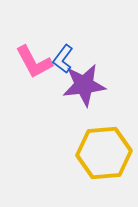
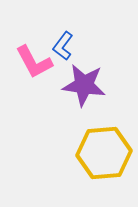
blue L-shape: moved 13 px up
purple star: rotated 15 degrees clockwise
